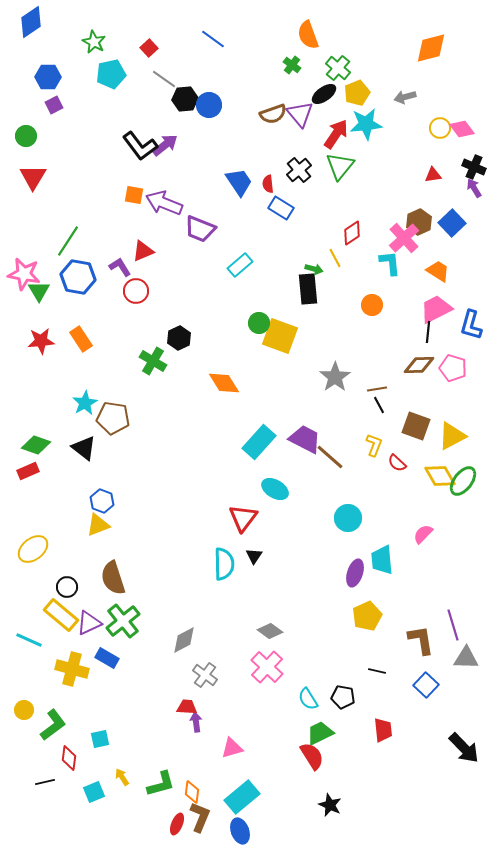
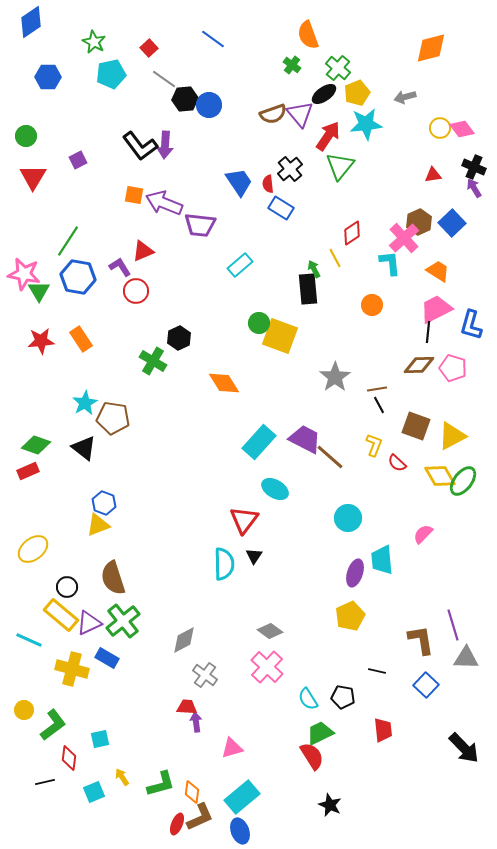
purple square at (54, 105): moved 24 px right, 55 px down
red arrow at (336, 134): moved 8 px left, 2 px down
purple arrow at (165, 145): rotated 132 degrees clockwise
black cross at (299, 170): moved 9 px left, 1 px up
purple trapezoid at (200, 229): moved 4 px up; rotated 16 degrees counterclockwise
green arrow at (314, 269): rotated 132 degrees counterclockwise
blue hexagon at (102, 501): moved 2 px right, 2 px down
red triangle at (243, 518): moved 1 px right, 2 px down
yellow pentagon at (367, 616): moved 17 px left
brown L-shape at (200, 817): rotated 44 degrees clockwise
